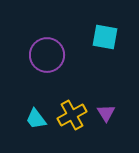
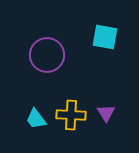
yellow cross: moved 1 px left; rotated 32 degrees clockwise
